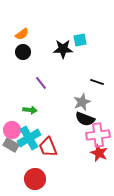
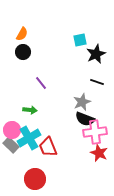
orange semicircle: rotated 24 degrees counterclockwise
black star: moved 33 px right, 5 px down; rotated 24 degrees counterclockwise
pink cross: moved 3 px left, 3 px up
gray rectangle: rotated 14 degrees clockwise
